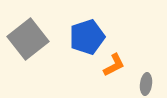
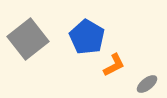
blue pentagon: rotated 24 degrees counterclockwise
gray ellipse: moved 1 px right; rotated 45 degrees clockwise
